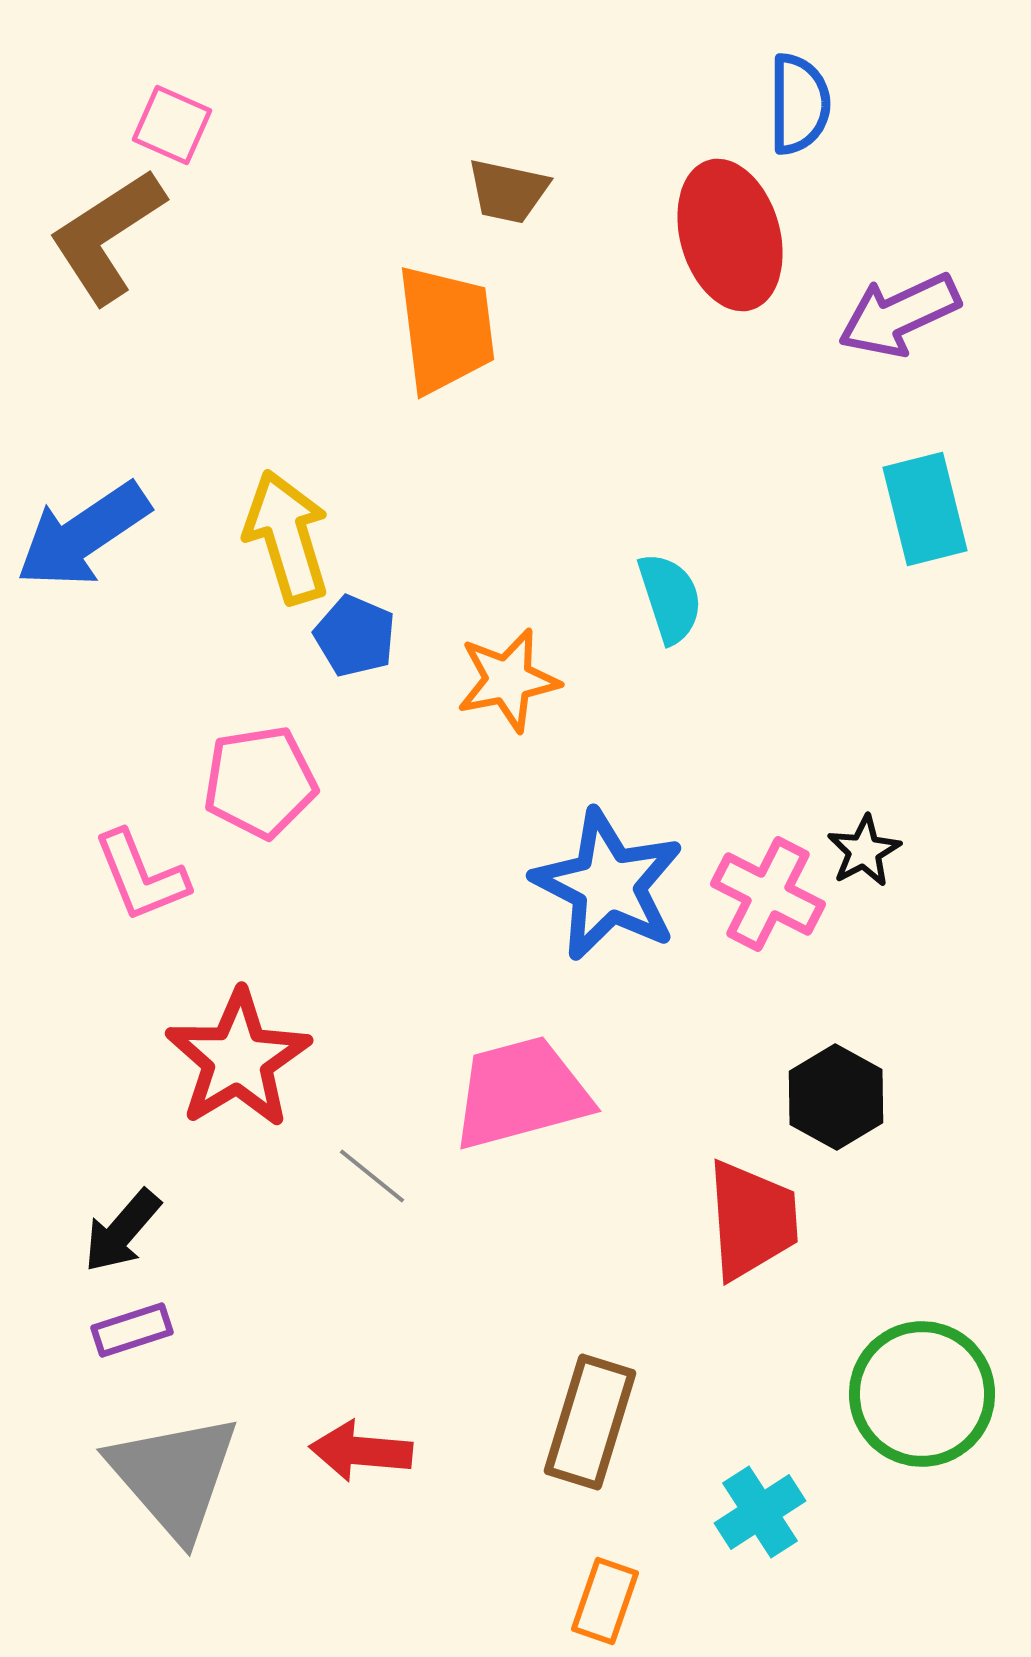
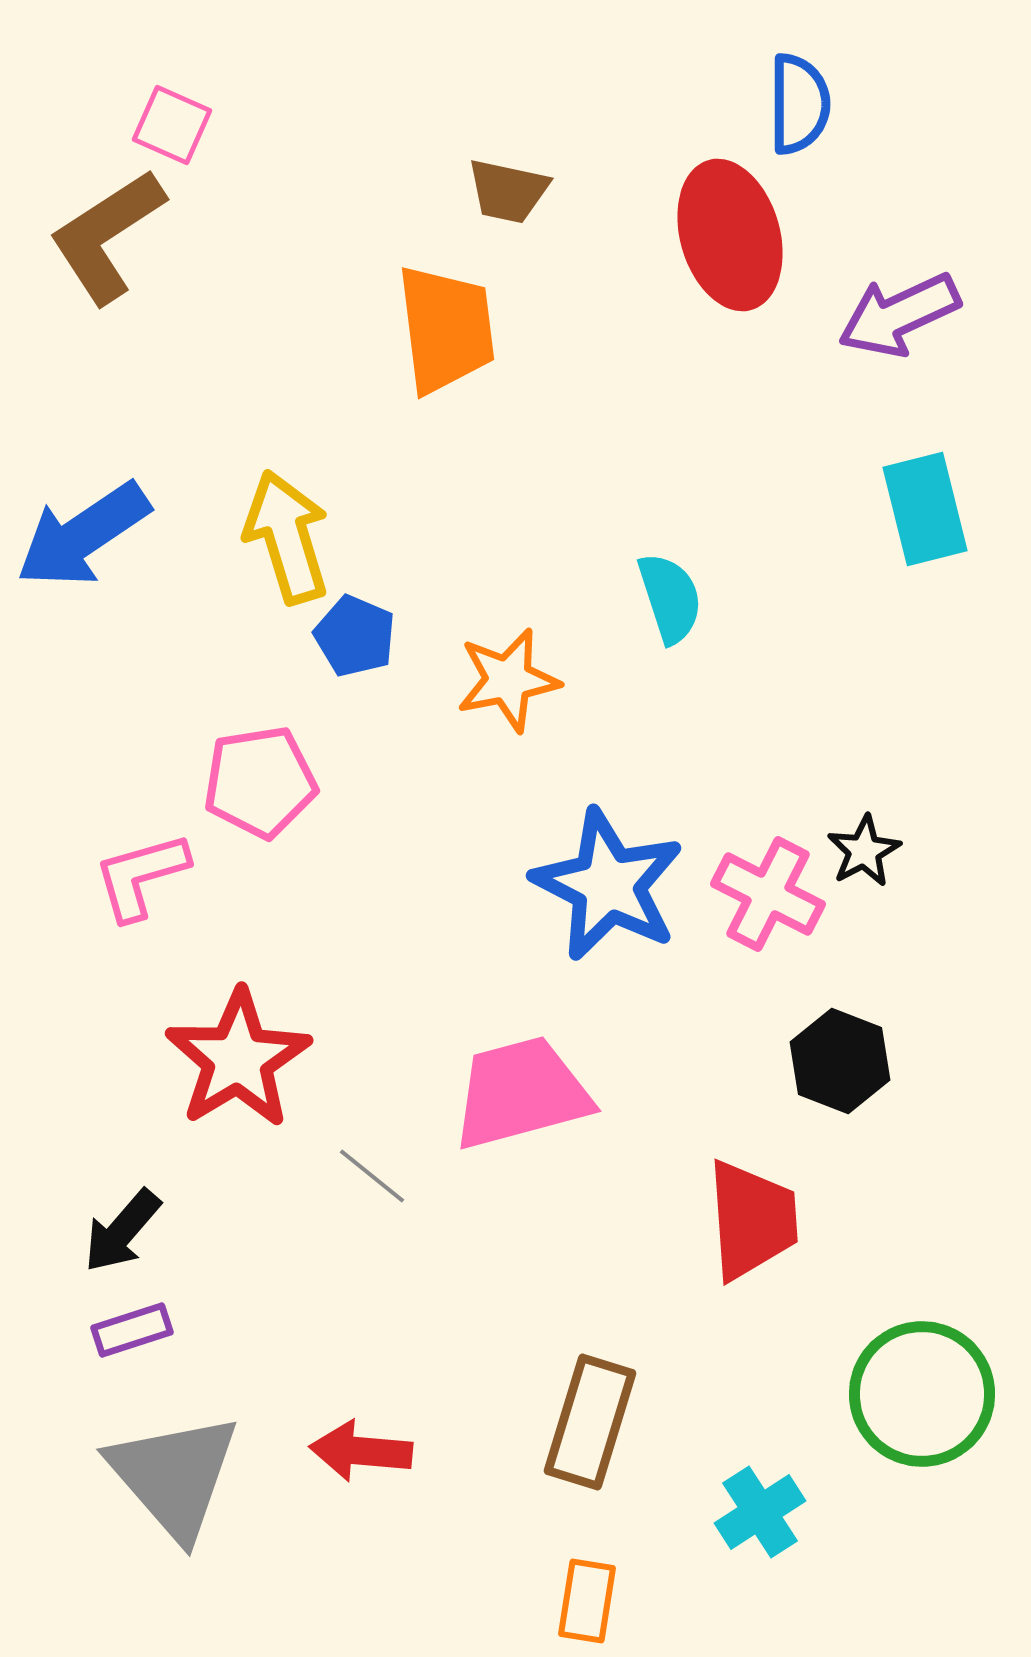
pink L-shape: rotated 96 degrees clockwise
black hexagon: moved 4 px right, 36 px up; rotated 8 degrees counterclockwise
orange rectangle: moved 18 px left; rotated 10 degrees counterclockwise
